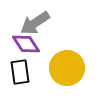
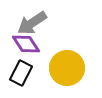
gray arrow: moved 3 px left
black rectangle: moved 1 px right, 1 px down; rotated 35 degrees clockwise
